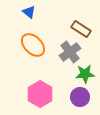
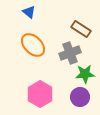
gray cross: moved 1 px down; rotated 15 degrees clockwise
